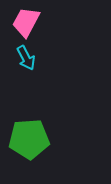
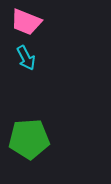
pink trapezoid: rotated 96 degrees counterclockwise
